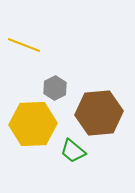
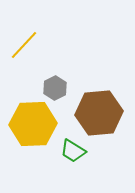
yellow line: rotated 68 degrees counterclockwise
green trapezoid: rotated 8 degrees counterclockwise
